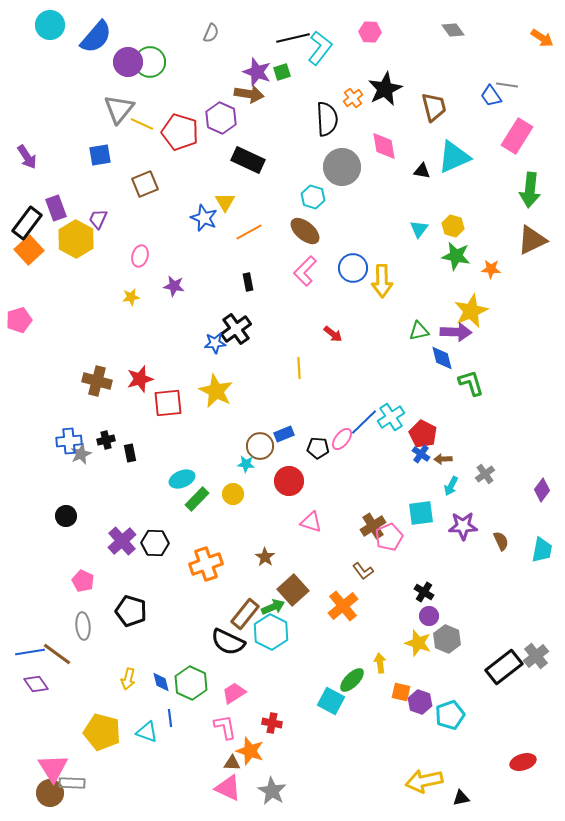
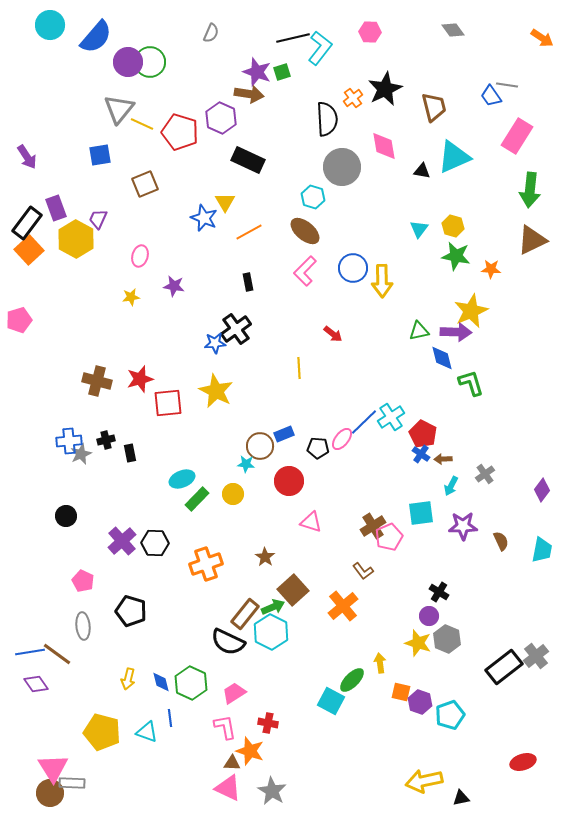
black cross at (424, 592): moved 15 px right
red cross at (272, 723): moved 4 px left
